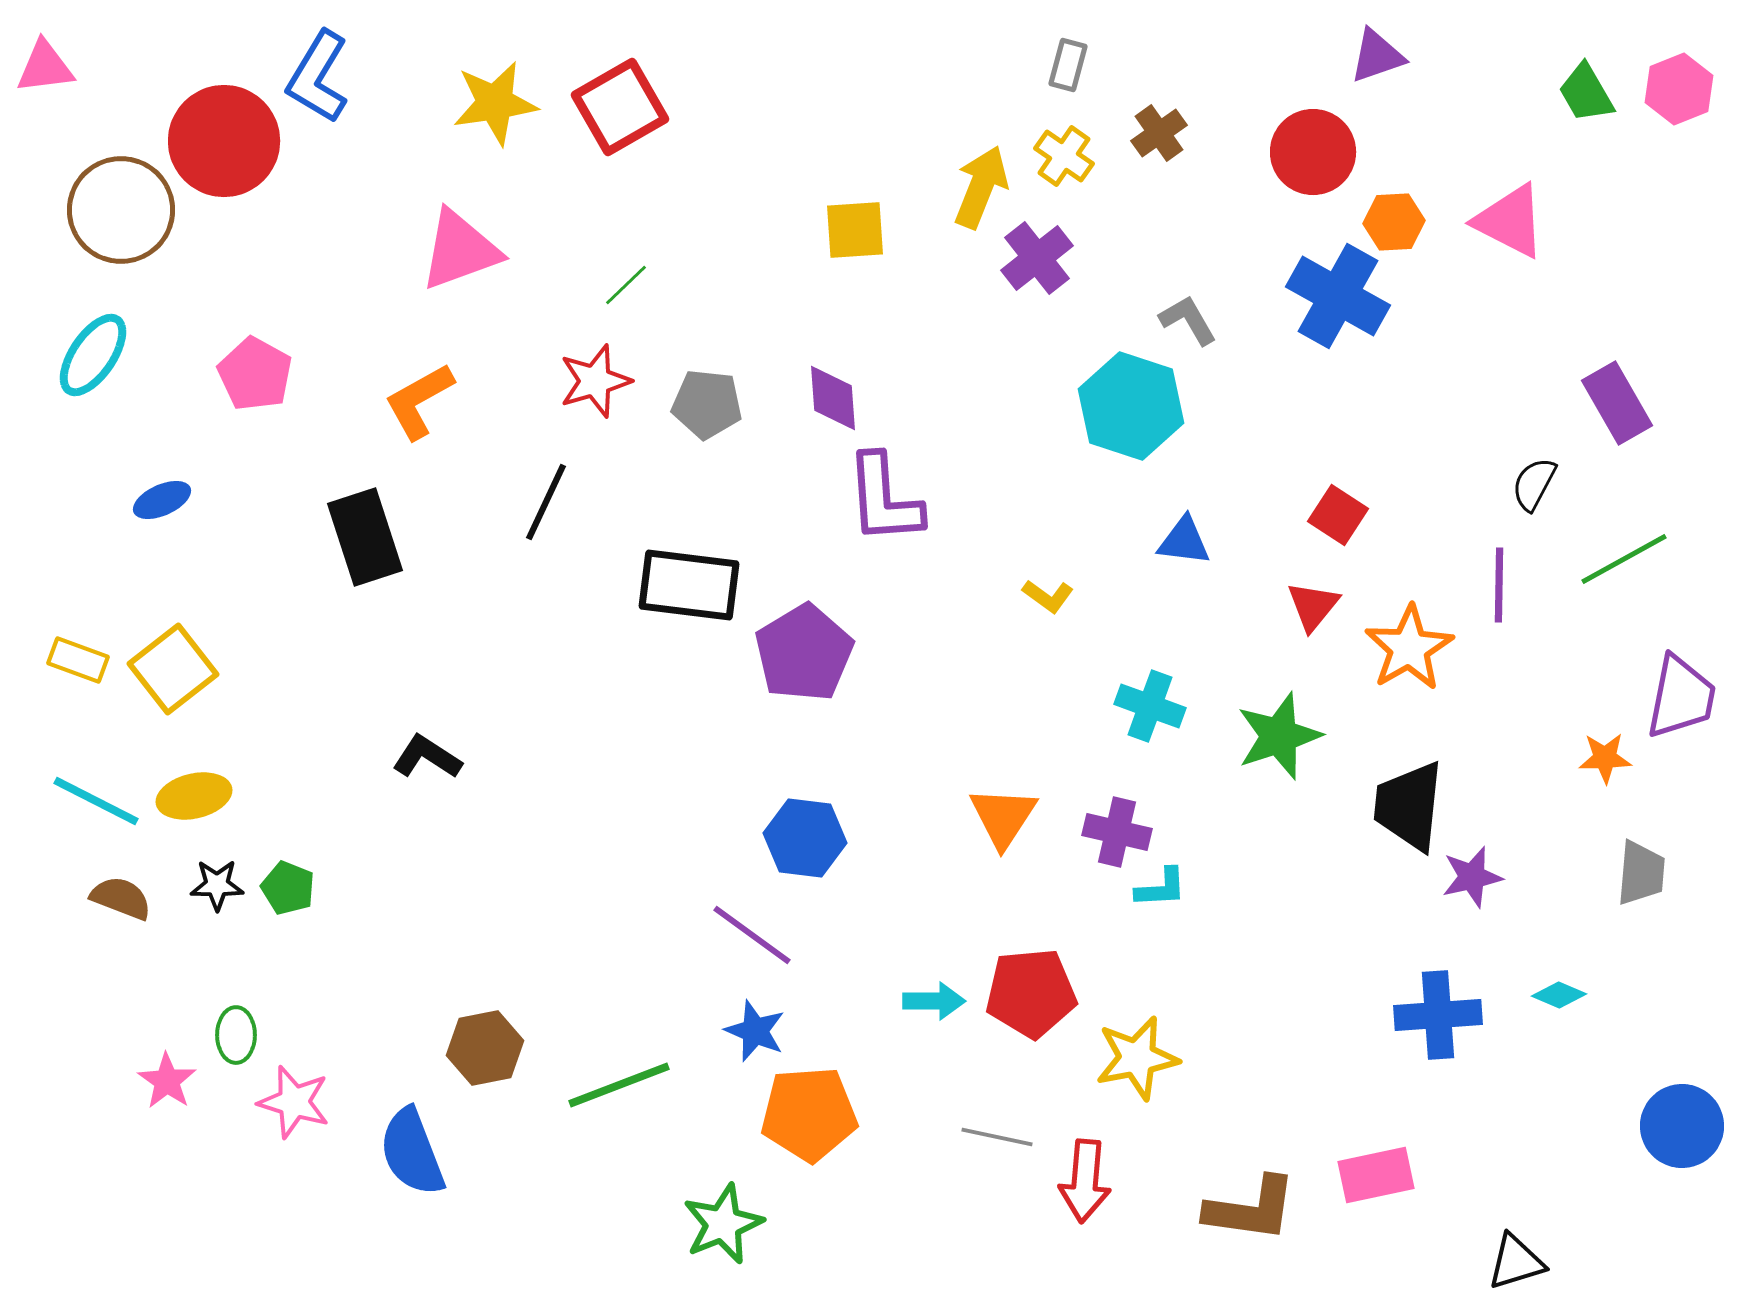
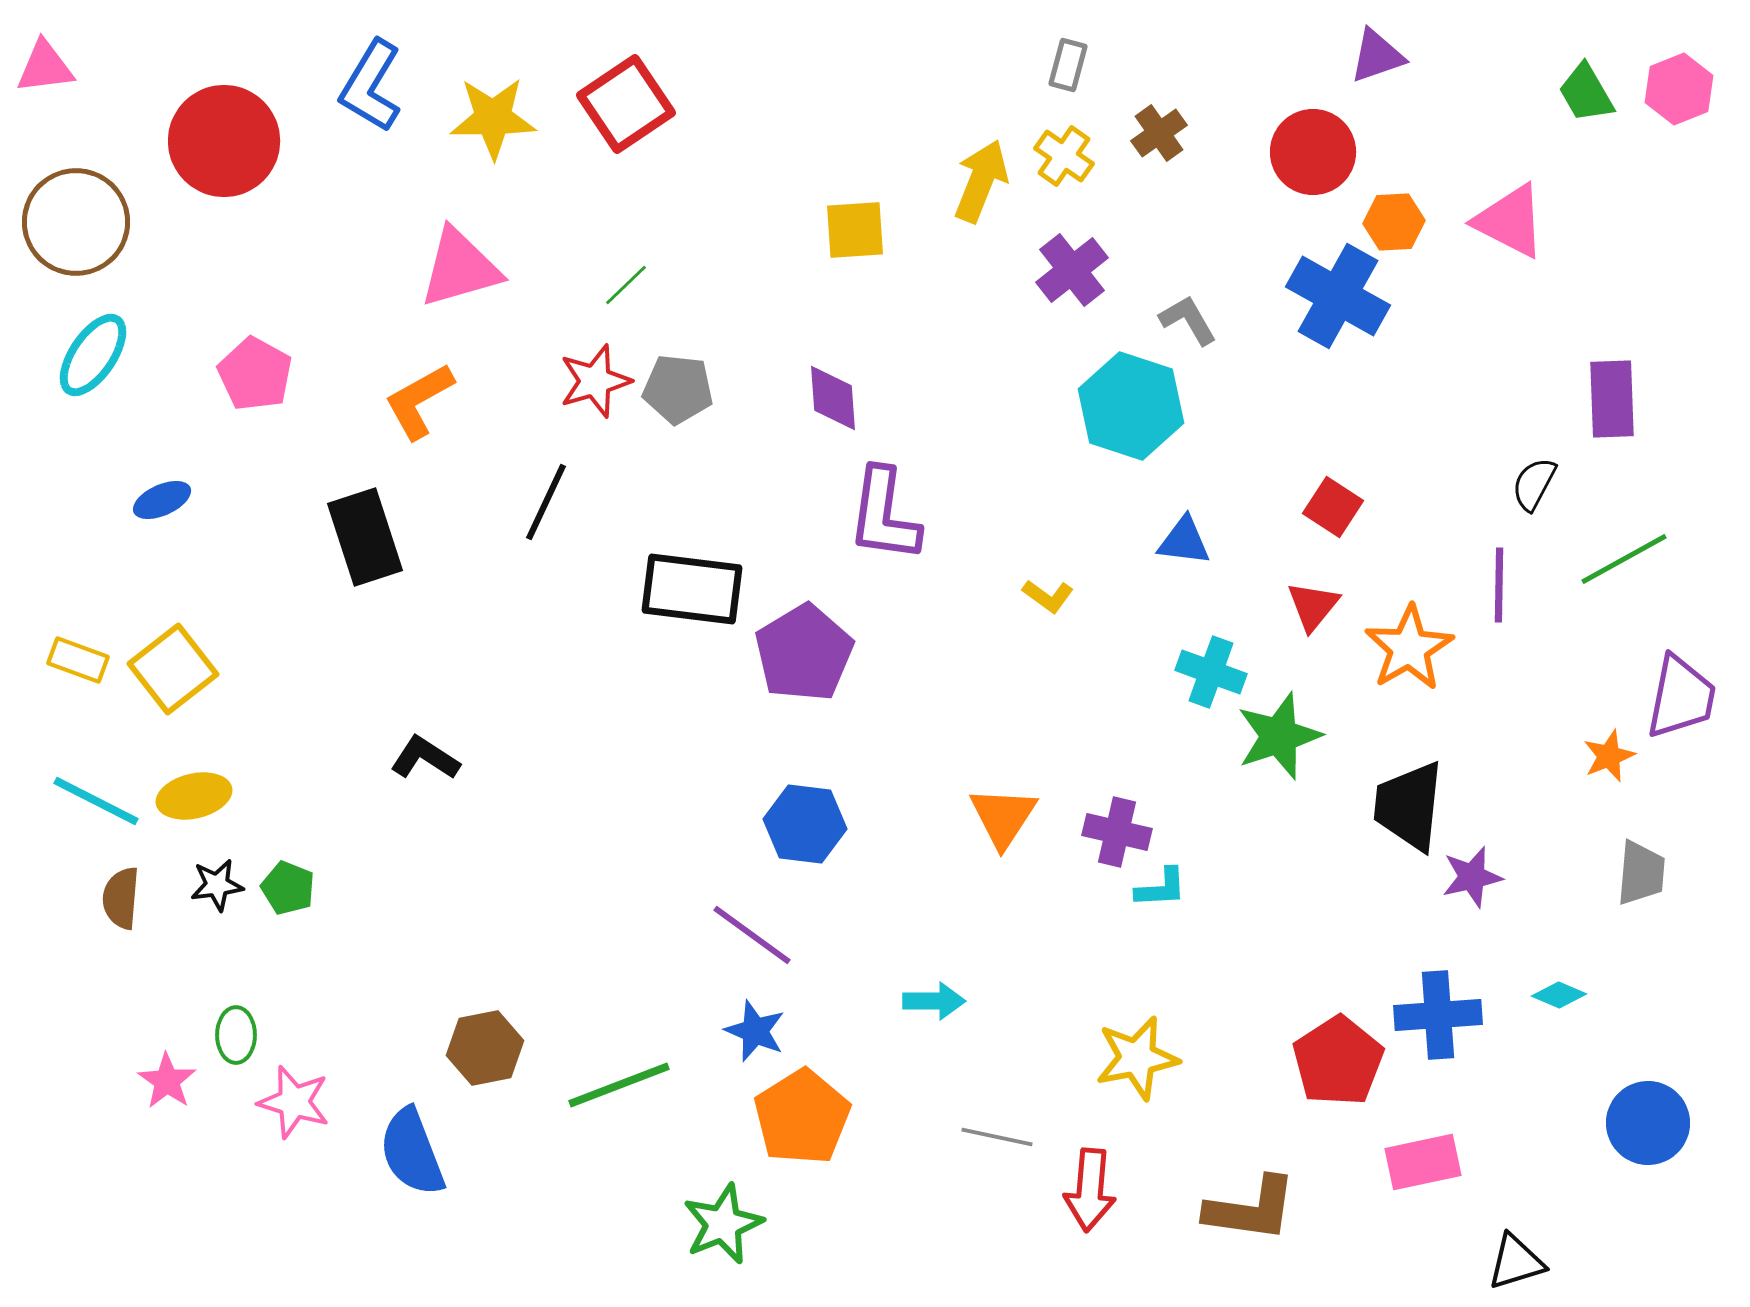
blue L-shape at (318, 77): moved 53 px right, 9 px down
yellow star at (495, 103): moved 2 px left, 15 px down; rotated 8 degrees clockwise
red square at (620, 107): moved 6 px right, 3 px up; rotated 4 degrees counterclockwise
yellow arrow at (981, 187): moved 6 px up
brown circle at (121, 210): moved 45 px left, 12 px down
pink triangle at (460, 250): moved 18 px down; rotated 4 degrees clockwise
purple cross at (1037, 258): moved 35 px right, 12 px down
purple rectangle at (1617, 403): moved 5 px left, 4 px up; rotated 28 degrees clockwise
gray pentagon at (707, 404): moved 29 px left, 15 px up
purple L-shape at (884, 499): moved 16 px down; rotated 12 degrees clockwise
red square at (1338, 515): moved 5 px left, 8 px up
black rectangle at (689, 585): moved 3 px right, 4 px down
cyan cross at (1150, 706): moved 61 px right, 34 px up
black L-shape at (427, 757): moved 2 px left, 1 px down
orange star at (1605, 758): moved 4 px right, 2 px up; rotated 20 degrees counterclockwise
blue hexagon at (805, 838): moved 14 px up
black star at (217, 885): rotated 8 degrees counterclockwise
brown semicircle at (121, 898): rotated 106 degrees counterclockwise
red pentagon at (1031, 993): moved 307 px right, 68 px down; rotated 28 degrees counterclockwise
orange pentagon at (809, 1114): moved 7 px left, 3 px down; rotated 28 degrees counterclockwise
blue circle at (1682, 1126): moved 34 px left, 3 px up
pink rectangle at (1376, 1175): moved 47 px right, 13 px up
red arrow at (1085, 1181): moved 5 px right, 9 px down
